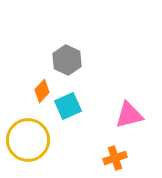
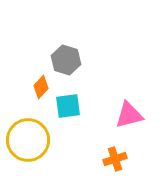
gray hexagon: moved 1 px left; rotated 8 degrees counterclockwise
orange diamond: moved 1 px left, 4 px up
cyan square: rotated 16 degrees clockwise
orange cross: moved 1 px down
